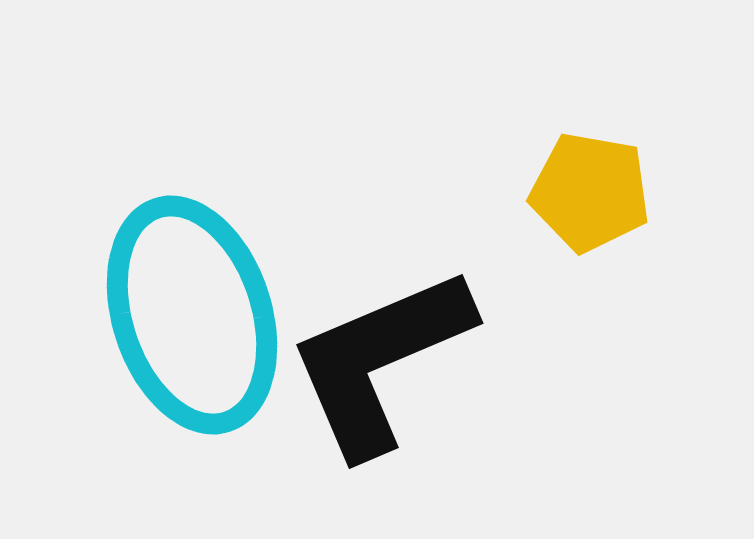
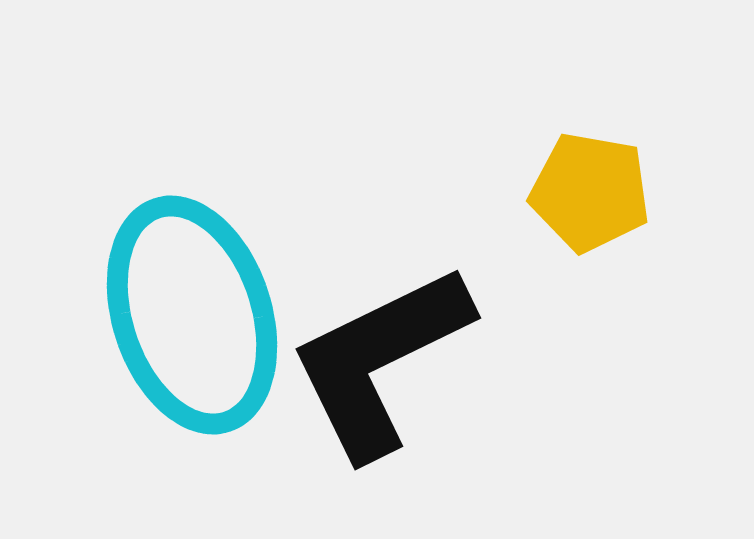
black L-shape: rotated 3 degrees counterclockwise
